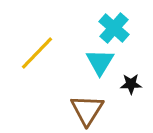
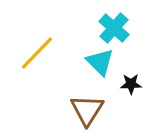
cyan triangle: rotated 16 degrees counterclockwise
